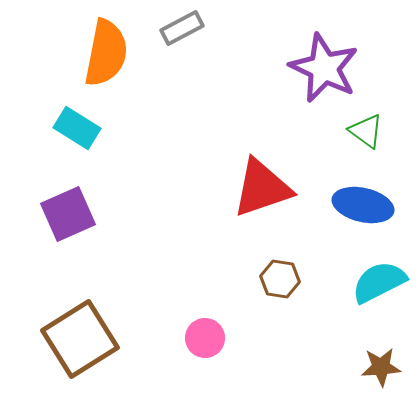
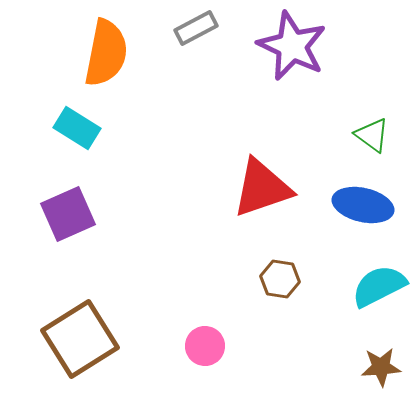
gray rectangle: moved 14 px right
purple star: moved 32 px left, 22 px up
green triangle: moved 6 px right, 4 px down
cyan semicircle: moved 4 px down
pink circle: moved 8 px down
